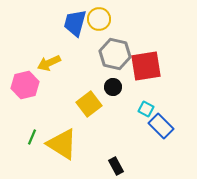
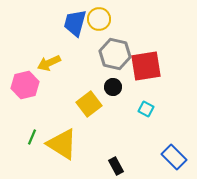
blue rectangle: moved 13 px right, 31 px down
